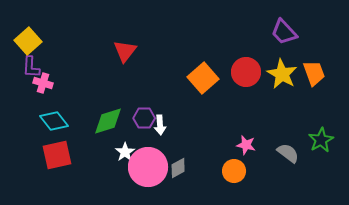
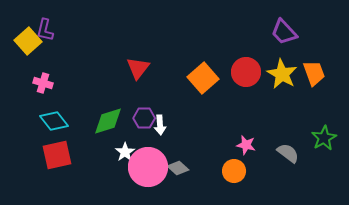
red triangle: moved 13 px right, 17 px down
purple L-shape: moved 14 px right, 37 px up; rotated 10 degrees clockwise
green star: moved 3 px right, 2 px up
gray diamond: rotated 70 degrees clockwise
